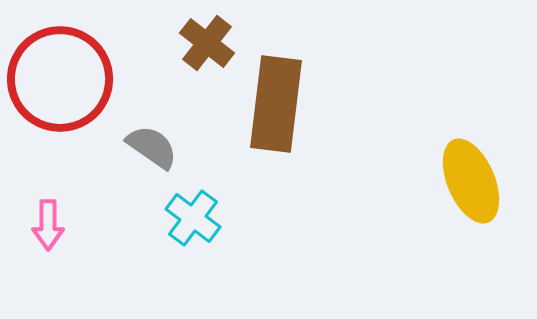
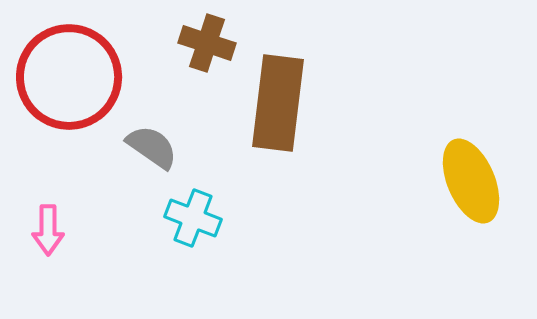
brown cross: rotated 20 degrees counterclockwise
red circle: moved 9 px right, 2 px up
brown rectangle: moved 2 px right, 1 px up
cyan cross: rotated 16 degrees counterclockwise
pink arrow: moved 5 px down
